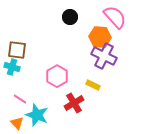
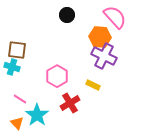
black circle: moved 3 px left, 2 px up
red cross: moved 4 px left
cyan star: rotated 15 degrees clockwise
